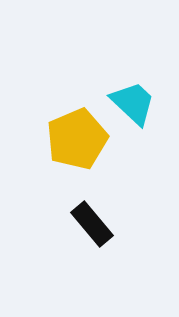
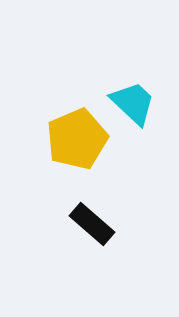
black rectangle: rotated 9 degrees counterclockwise
